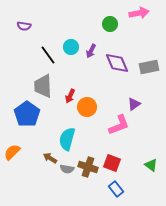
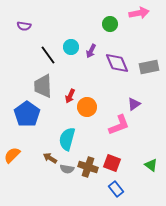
orange semicircle: moved 3 px down
